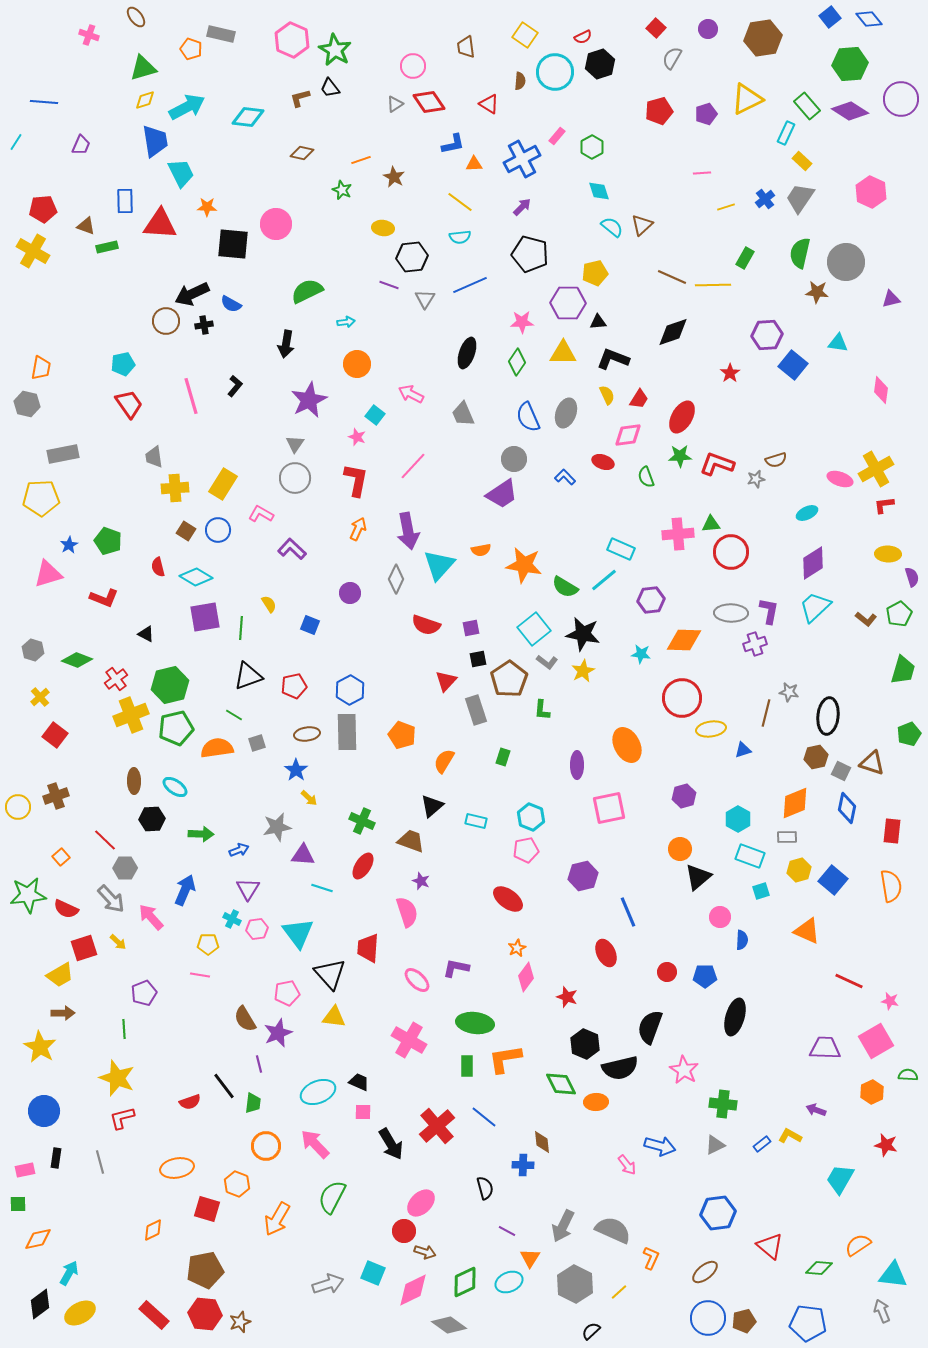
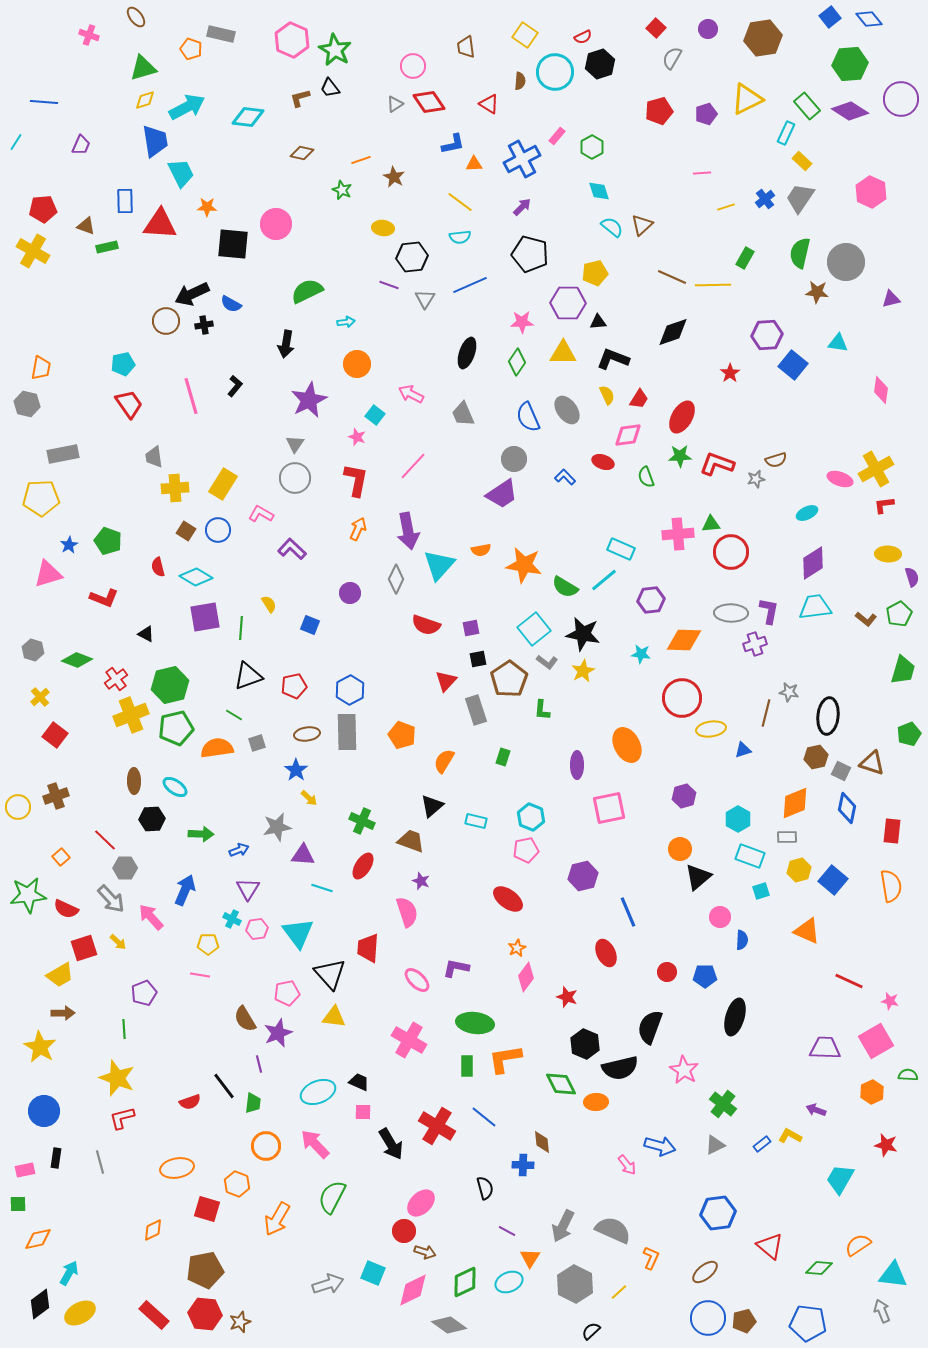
gray ellipse at (566, 413): moved 1 px right, 3 px up; rotated 56 degrees counterclockwise
cyan trapezoid at (815, 607): rotated 36 degrees clockwise
green cross at (723, 1104): rotated 32 degrees clockwise
red cross at (437, 1126): rotated 18 degrees counterclockwise
